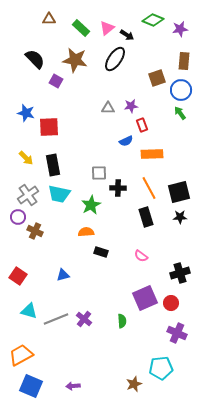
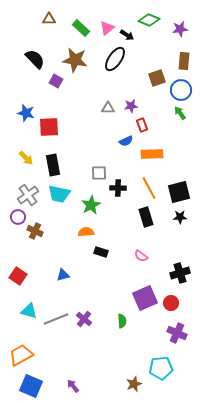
green diamond at (153, 20): moved 4 px left
purple arrow at (73, 386): rotated 56 degrees clockwise
